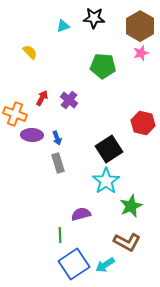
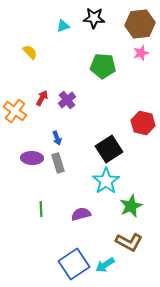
brown hexagon: moved 2 px up; rotated 24 degrees clockwise
purple cross: moved 2 px left; rotated 12 degrees clockwise
orange cross: moved 3 px up; rotated 15 degrees clockwise
purple ellipse: moved 23 px down
green line: moved 19 px left, 26 px up
brown L-shape: moved 2 px right
